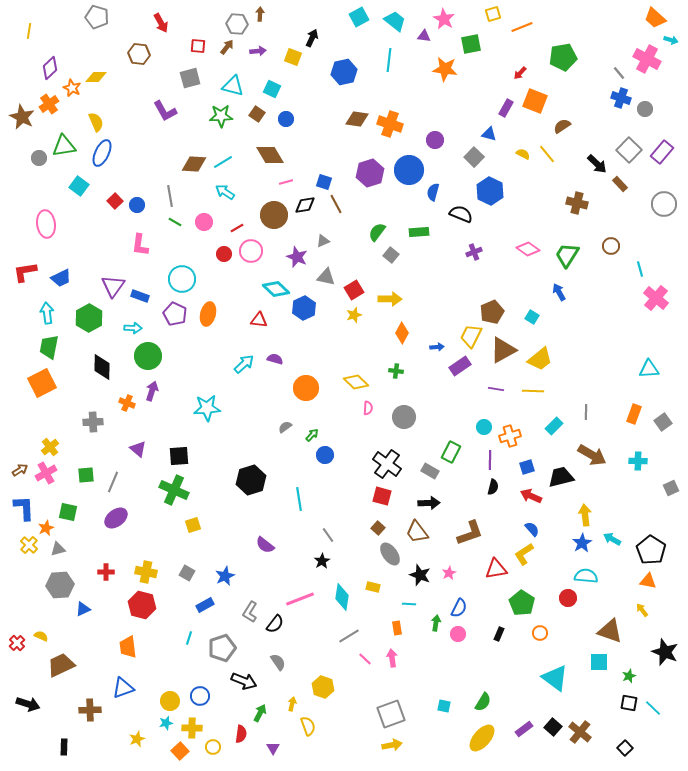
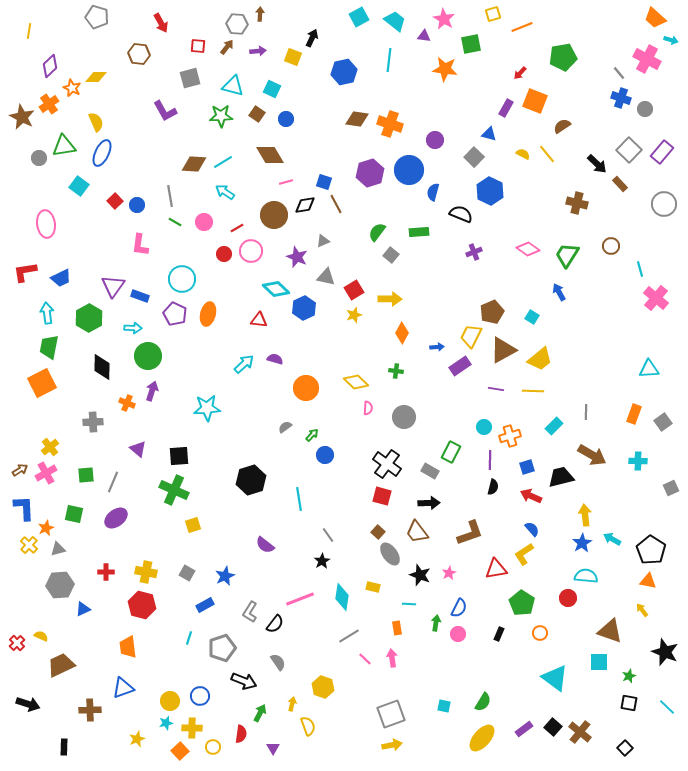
purple diamond at (50, 68): moved 2 px up
green square at (68, 512): moved 6 px right, 2 px down
brown square at (378, 528): moved 4 px down
cyan line at (653, 708): moved 14 px right, 1 px up
